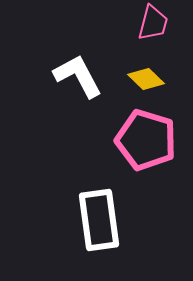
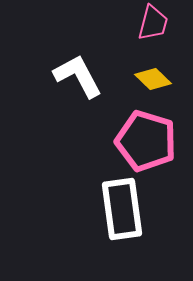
yellow diamond: moved 7 px right
pink pentagon: moved 1 px down
white rectangle: moved 23 px right, 11 px up
